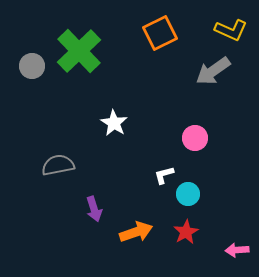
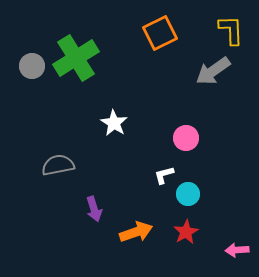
yellow L-shape: rotated 116 degrees counterclockwise
green cross: moved 3 px left, 7 px down; rotated 12 degrees clockwise
pink circle: moved 9 px left
